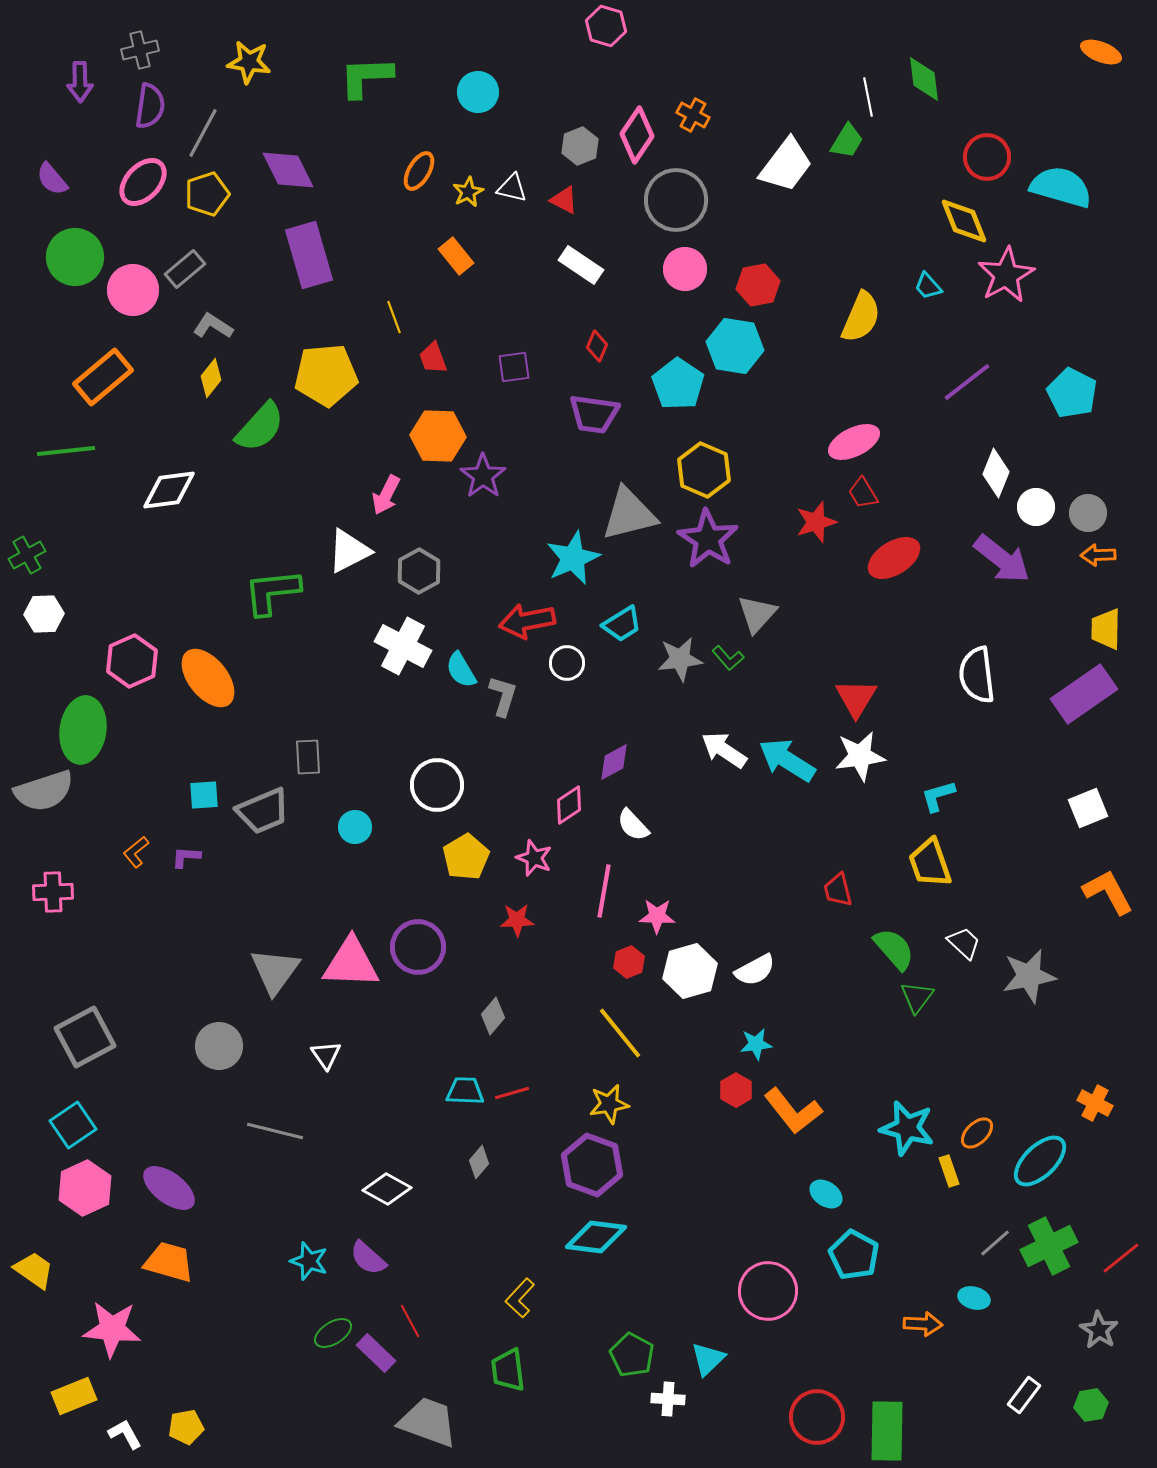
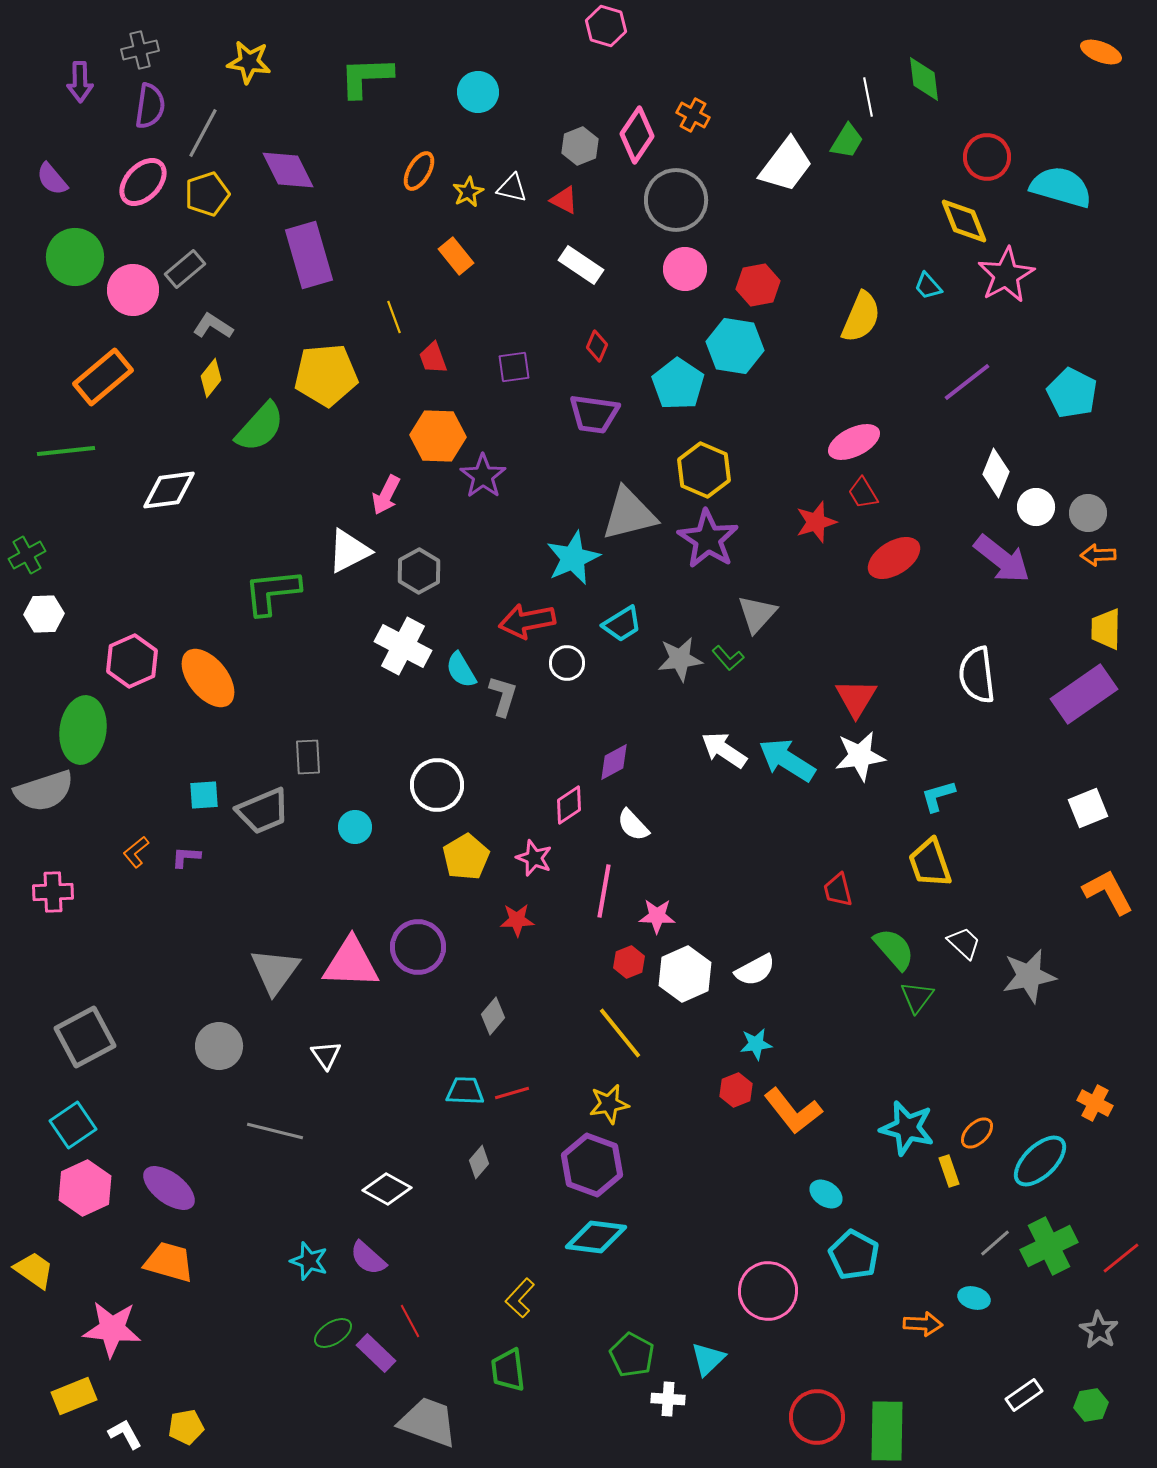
white hexagon at (690, 971): moved 5 px left, 3 px down; rotated 8 degrees counterclockwise
red hexagon at (736, 1090): rotated 8 degrees clockwise
white rectangle at (1024, 1395): rotated 18 degrees clockwise
